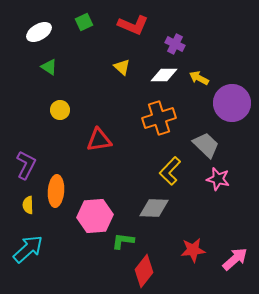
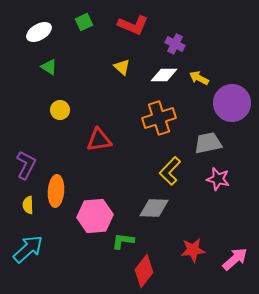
gray trapezoid: moved 2 px right, 2 px up; rotated 56 degrees counterclockwise
